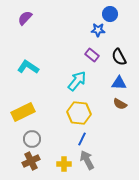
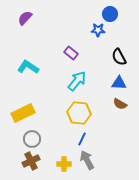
purple rectangle: moved 21 px left, 2 px up
yellow rectangle: moved 1 px down
